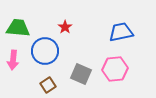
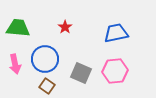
blue trapezoid: moved 5 px left, 1 px down
blue circle: moved 8 px down
pink arrow: moved 2 px right, 4 px down; rotated 18 degrees counterclockwise
pink hexagon: moved 2 px down
gray square: moved 1 px up
brown square: moved 1 px left, 1 px down; rotated 21 degrees counterclockwise
